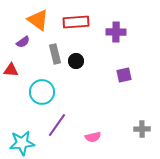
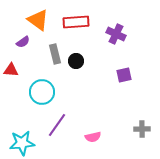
purple cross: moved 2 px down; rotated 24 degrees clockwise
